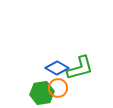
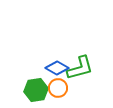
green hexagon: moved 6 px left, 3 px up
